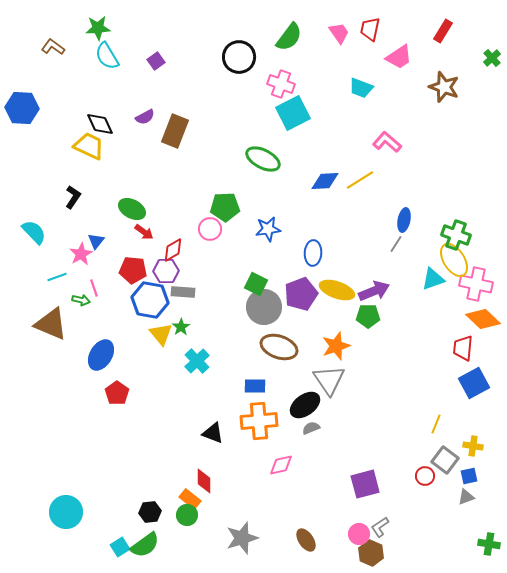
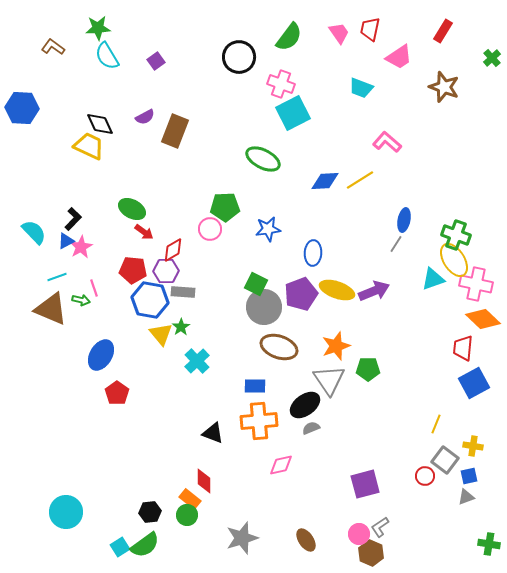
black L-shape at (73, 197): moved 22 px down; rotated 10 degrees clockwise
blue triangle at (96, 241): moved 30 px left; rotated 24 degrees clockwise
pink star at (81, 254): moved 7 px up
green pentagon at (368, 316): moved 53 px down
brown triangle at (51, 324): moved 15 px up
